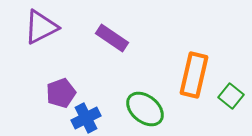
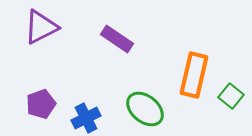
purple rectangle: moved 5 px right, 1 px down
purple pentagon: moved 20 px left, 11 px down
